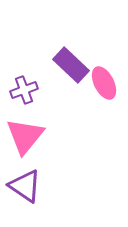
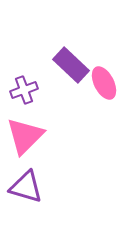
pink triangle: rotated 6 degrees clockwise
purple triangle: moved 1 px right, 1 px down; rotated 18 degrees counterclockwise
